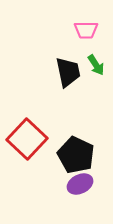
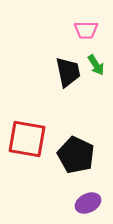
red square: rotated 33 degrees counterclockwise
purple ellipse: moved 8 px right, 19 px down
